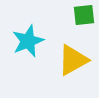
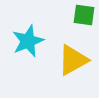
green square: rotated 15 degrees clockwise
